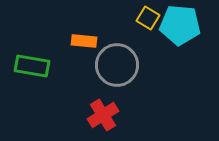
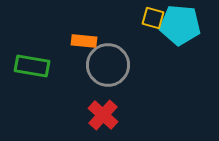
yellow square: moved 5 px right; rotated 15 degrees counterclockwise
gray circle: moved 9 px left
red cross: rotated 16 degrees counterclockwise
